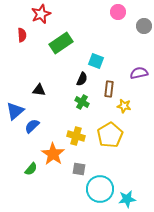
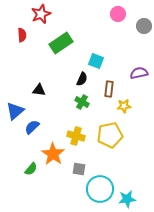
pink circle: moved 2 px down
yellow star: rotated 16 degrees counterclockwise
blue semicircle: moved 1 px down
yellow pentagon: rotated 20 degrees clockwise
